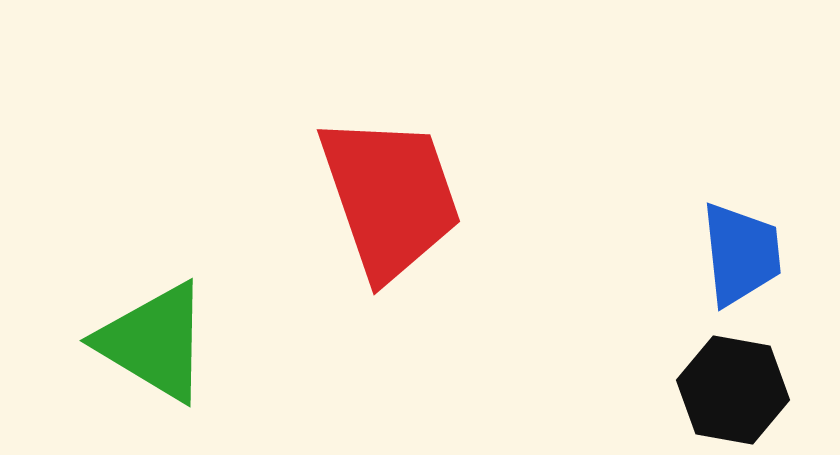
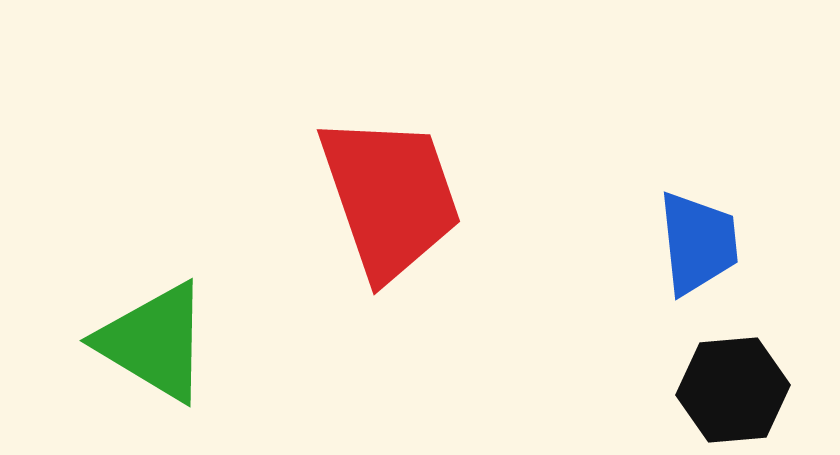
blue trapezoid: moved 43 px left, 11 px up
black hexagon: rotated 15 degrees counterclockwise
